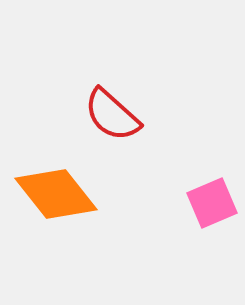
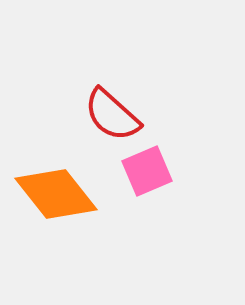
pink square: moved 65 px left, 32 px up
